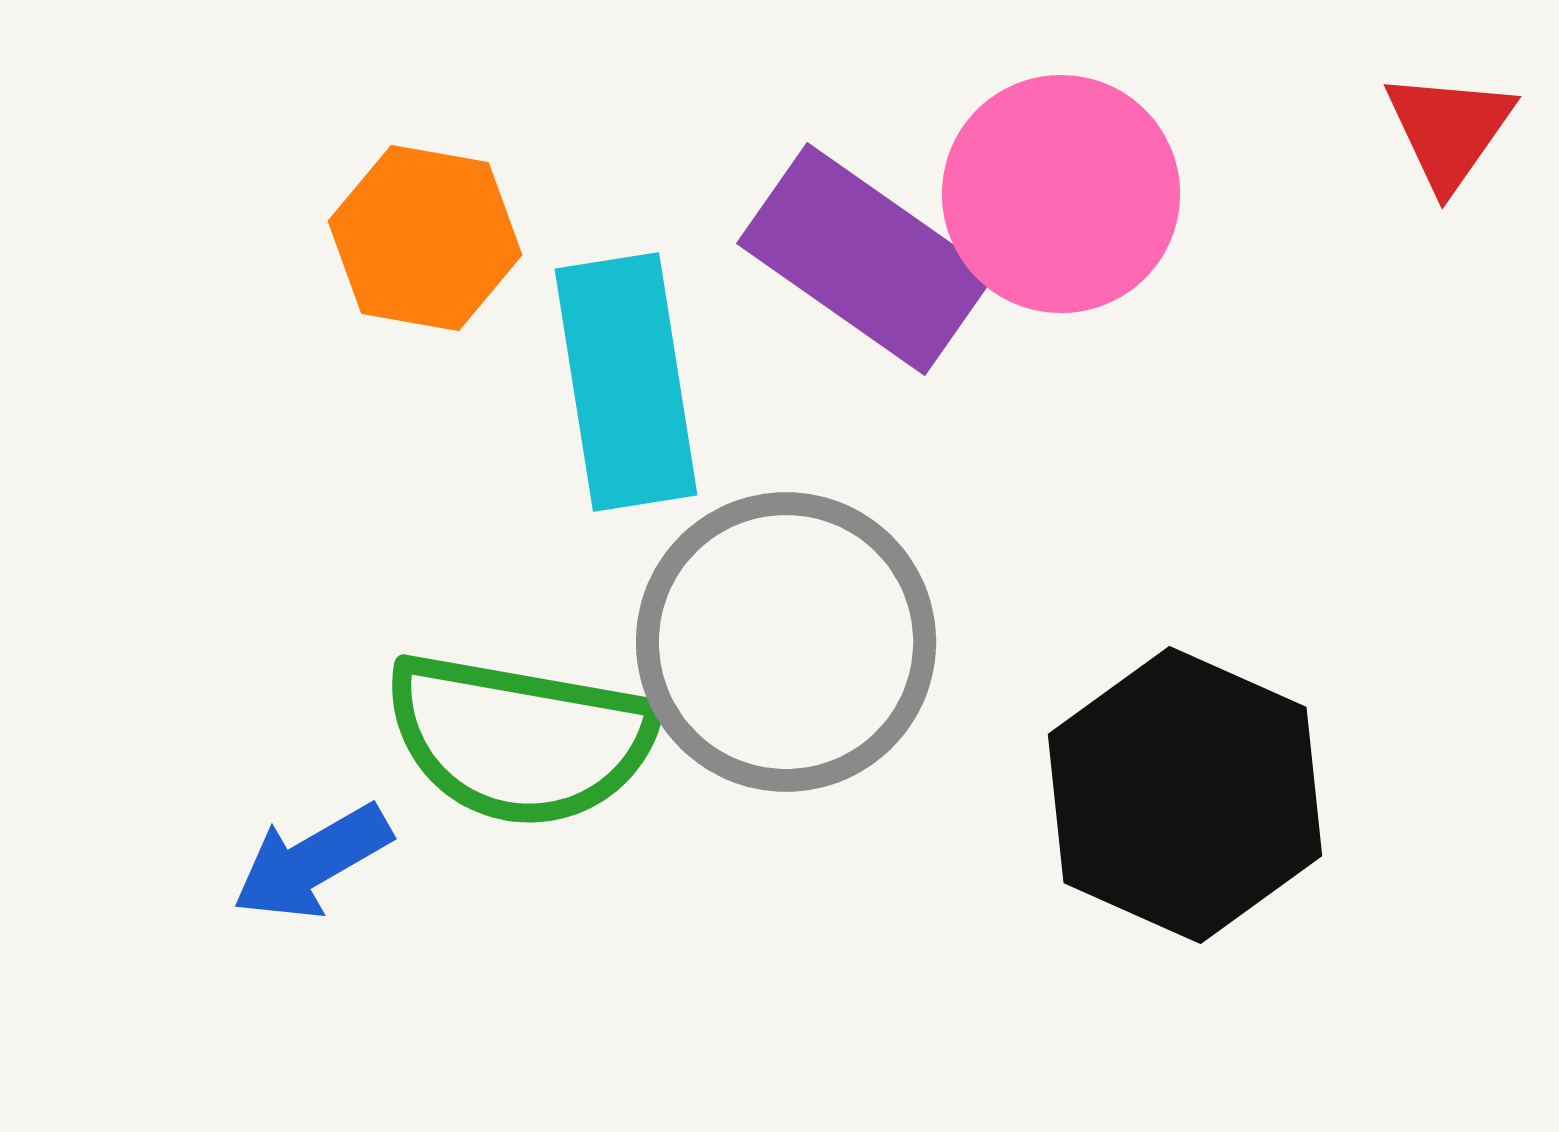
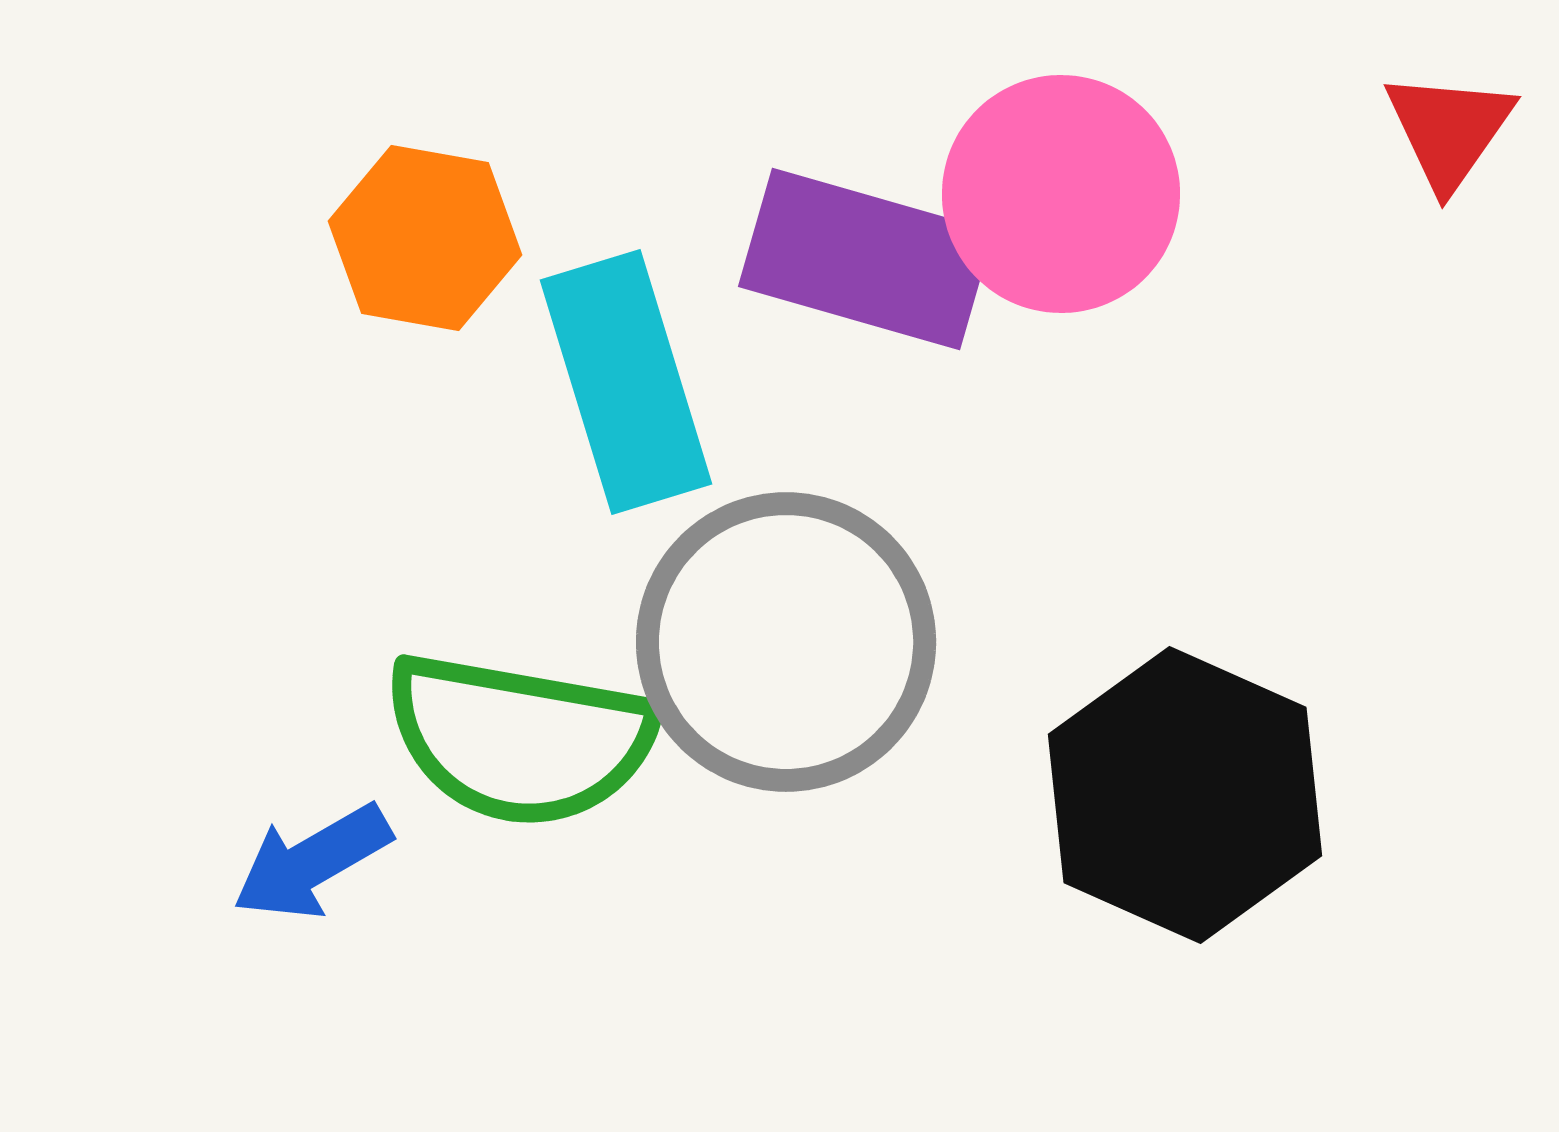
purple rectangle: rotated 19 degrees counterclockwise
cyan rectangle: rotated 8 degrees counterclockwise
